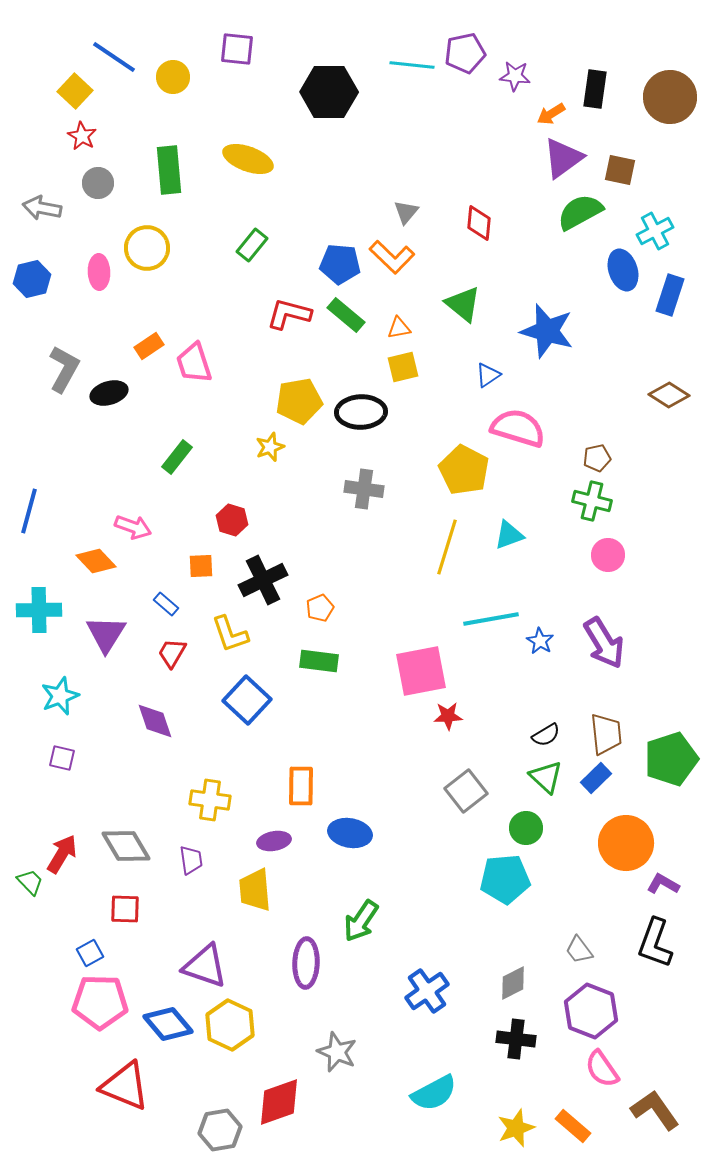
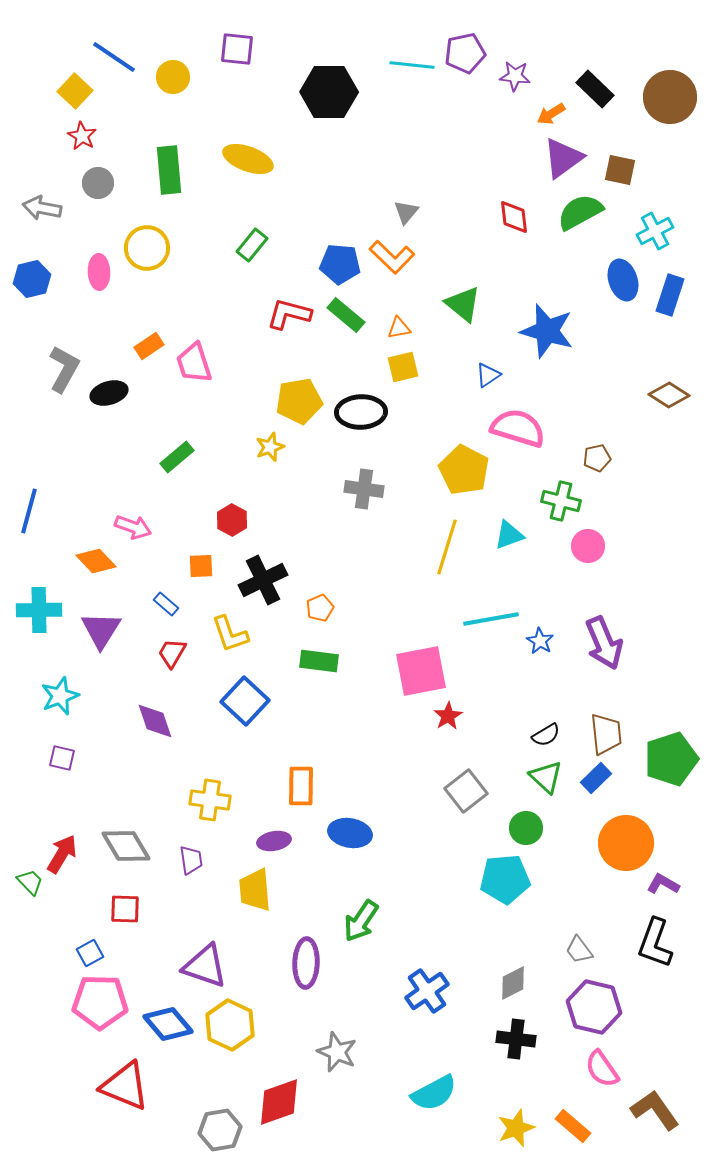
black rectangle at (595, 89): rotated 54 degrees counterclockwise
red diamond at (479, 223): moved 35 px right, 6 px up; rotated 12 degrees counterclockwise
blue ellipse at (623, 270): moved 10 px down
green rectangle at (177, 457): rotated 12 degrees clockwise
green cross at (592, 501): moved 31 px left
red hexagon at (232, 520): rotated 12 degrees clockwise
pink circle at (608, 555): moved 20 px left, 9 px up
purple triangle at (106, 634): moved 5 px left, 4 px up
purple arrow at (604, 643): rotated 8 degrees clockwise
blue square at (247, 700): moved 2 px left, 1 px down
red star at (448, 716): rotated 28 degrees counterclockwise
purple hexagon at (591, 1011): moved 3 px right, 4 px up; rotated 8 degrees counterclockwise
